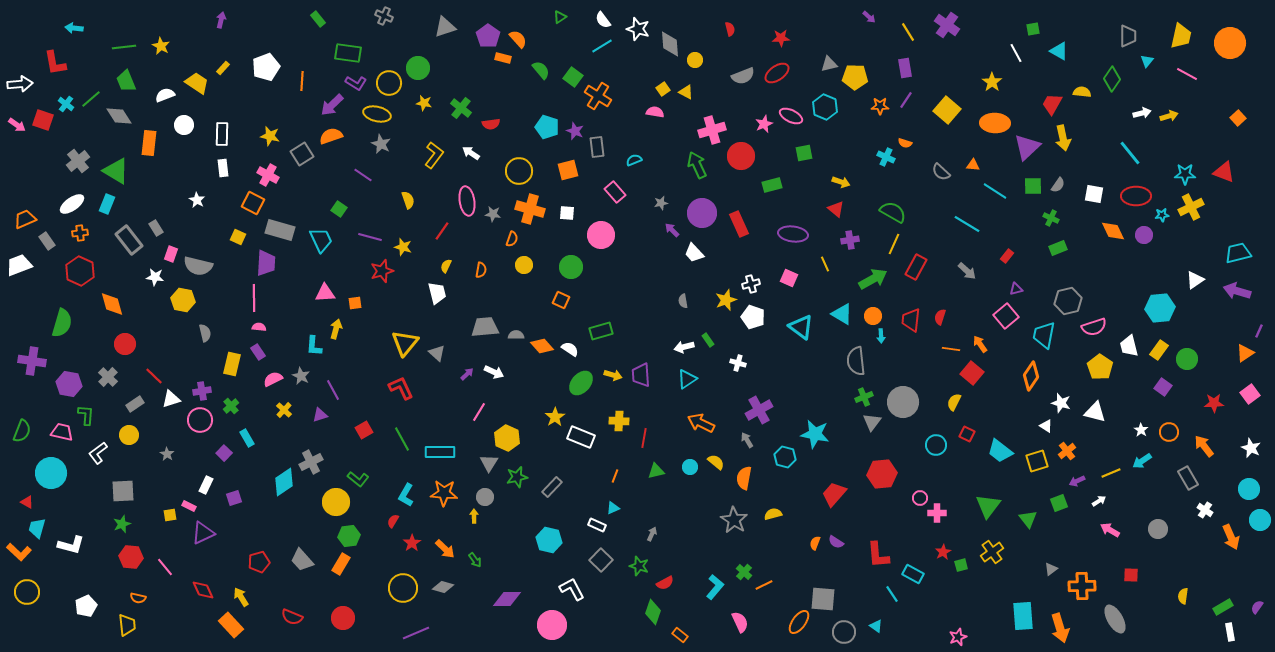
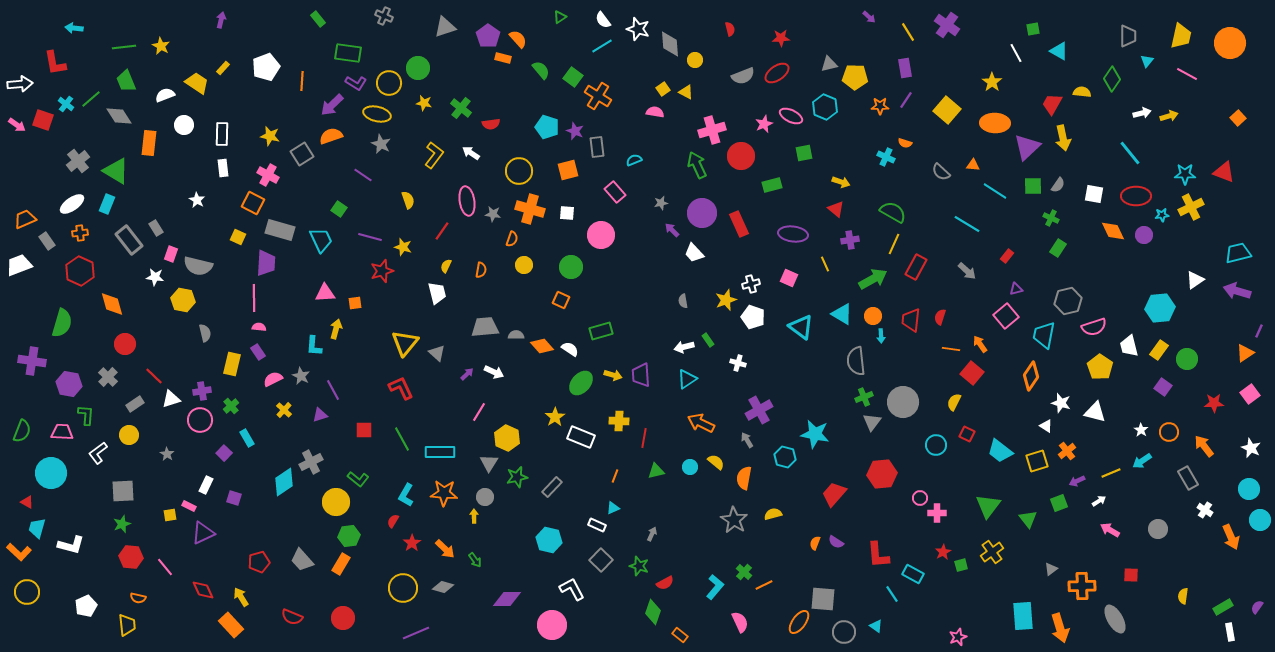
green rectangle at (1058, 248): rotated 36 degrees counterclockwise
red square at (364, 430): rotated 30 degrees clockwise
pink trapezoid at (62, 432): rotated 10 degrees counterclockwise
purple square at (234, 498): rotated 35 degrees clockwise
